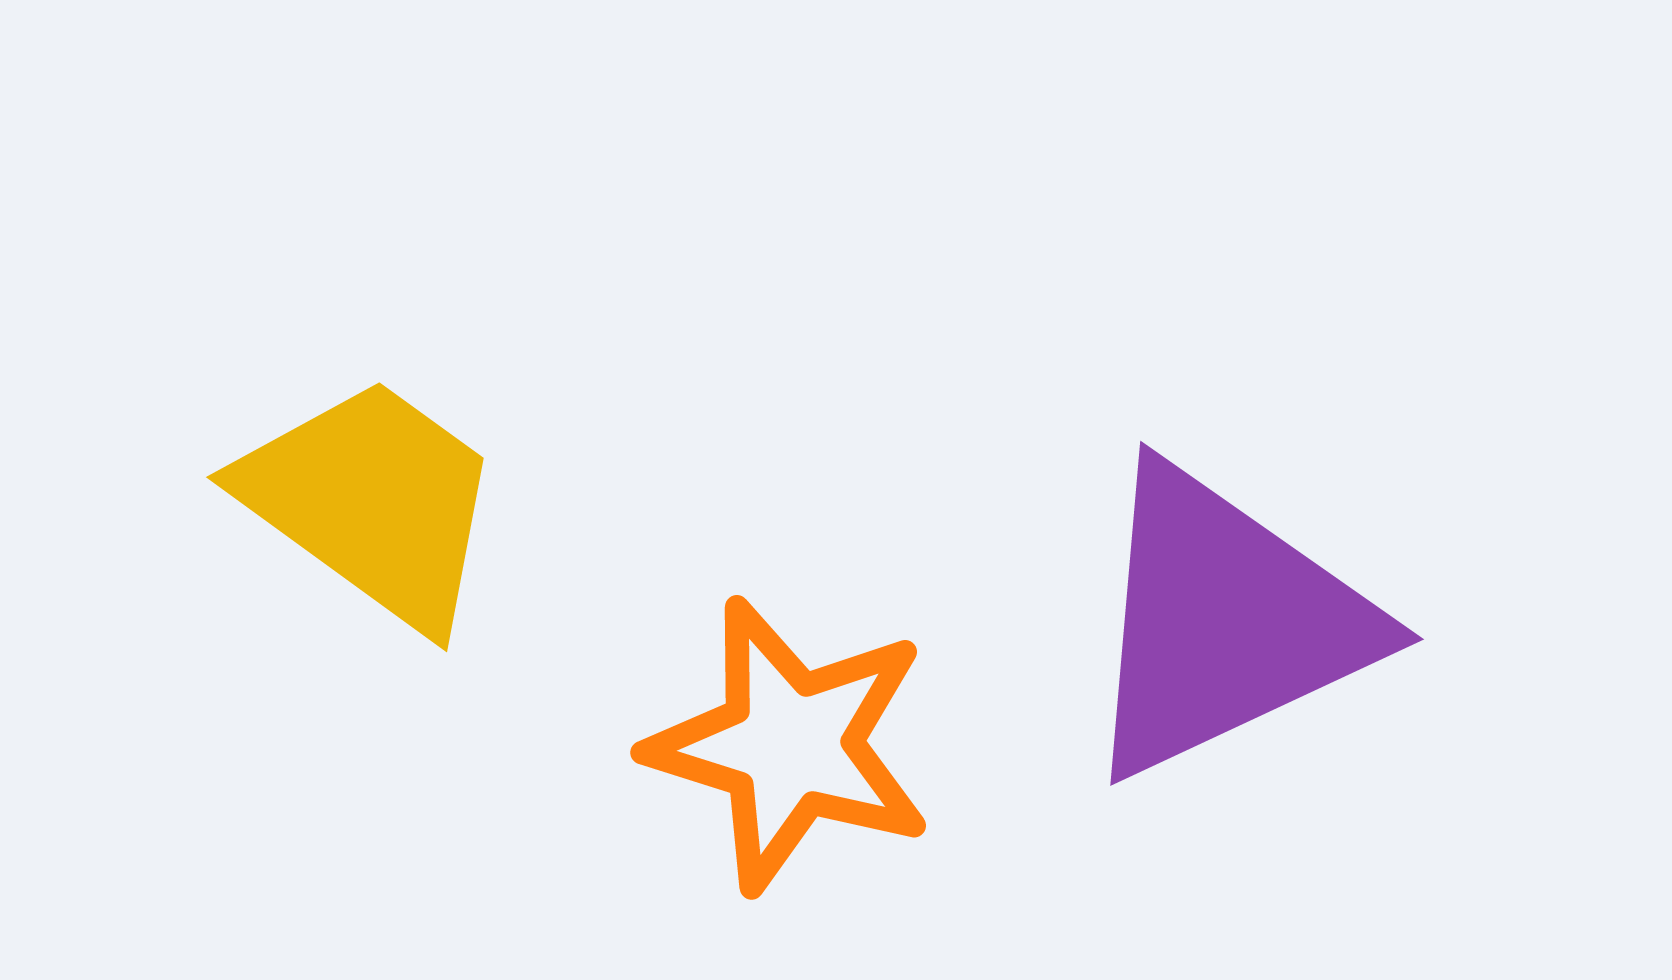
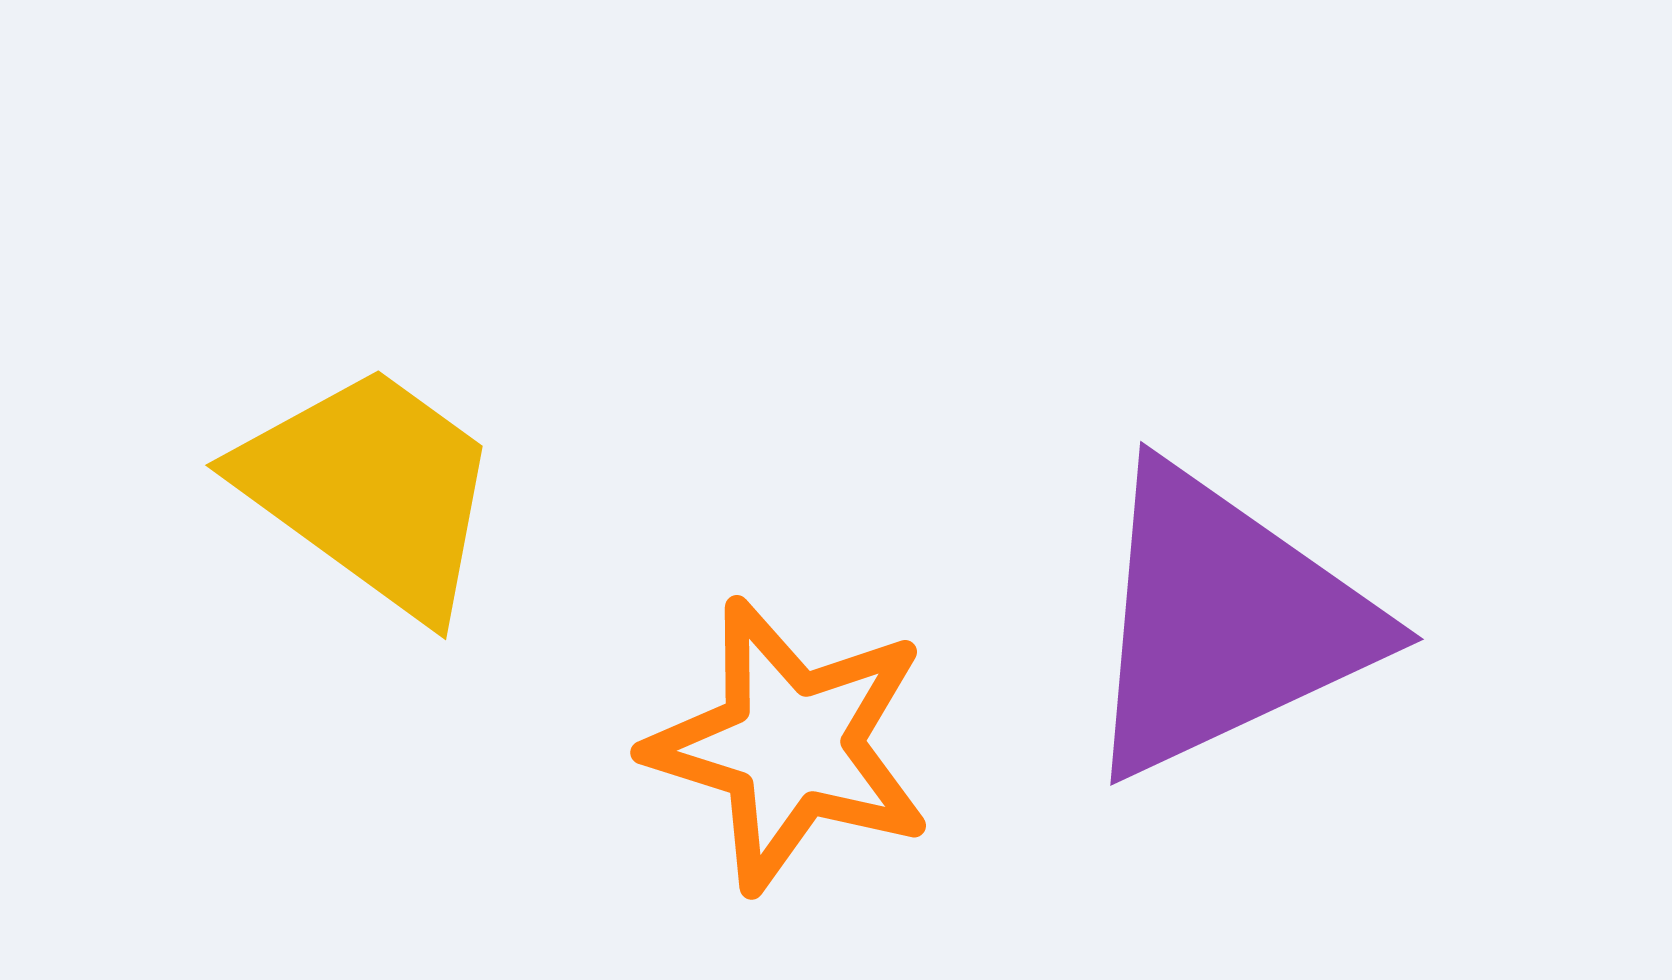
yellow trapezoid: moved 1 px left, 12 px up
